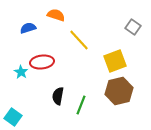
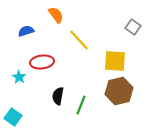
orange semicircle: rotated 36 degrees clockwise
blue semicircle: moved 2 px left, 3 px down
yellow square: rotated 25 degrees clockwise
cyan star: moved 2 px left, 5 px down
